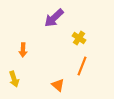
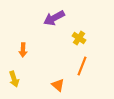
purple arrow: rotated 15 degrees clockwise
